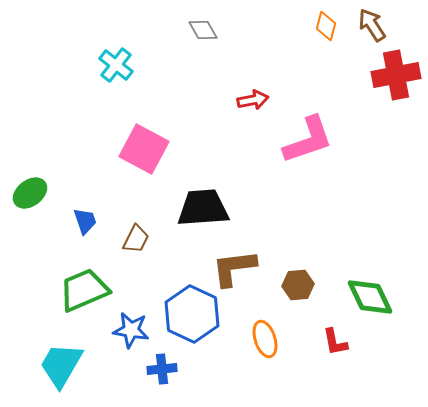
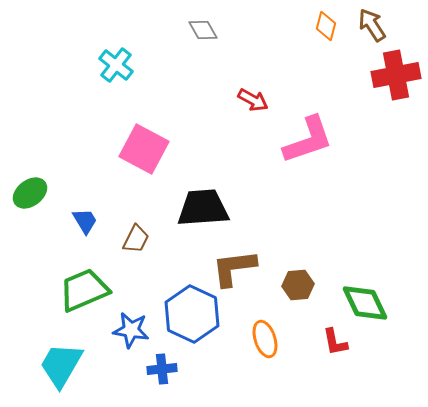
red arrow: rotated 40 degrees clockwise
blue trapezoid: rotated 12 degrees counterclockwise
green diamond: moved 5 px left, 6 px down
